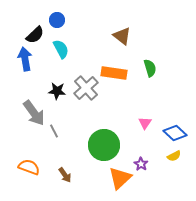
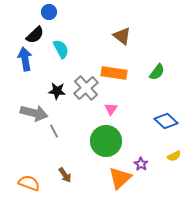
blue circle: moved 8 px left, 8 px up
green semicircle: moved 7 px right, 4 px down; rotated 54 degrees clockwise
gray arrow: rotated 40 degrees counterclockwise
pink triangle: moved 34 px left, 14 px up
blue diamond: moved 9 px left, 12 px up
green circle: moved 2 px right, 4 px up
orange semicircle: moved 16 px down
